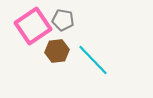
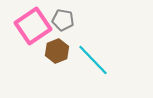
brown hexagon: rotated 15 degrees counterclockwise
